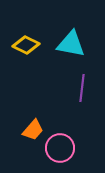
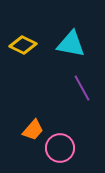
yellow diamond: moved 3 px left
purple line: rotated 36 degrees counterclockwise
